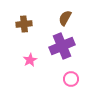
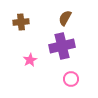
brown cross: moved 3 px left, 2 px up
purple cross: rotated 10 degrees clockwise
